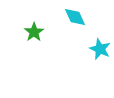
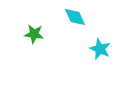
green star: moved 2 px down; rotated 30 degrees counterclockwise
